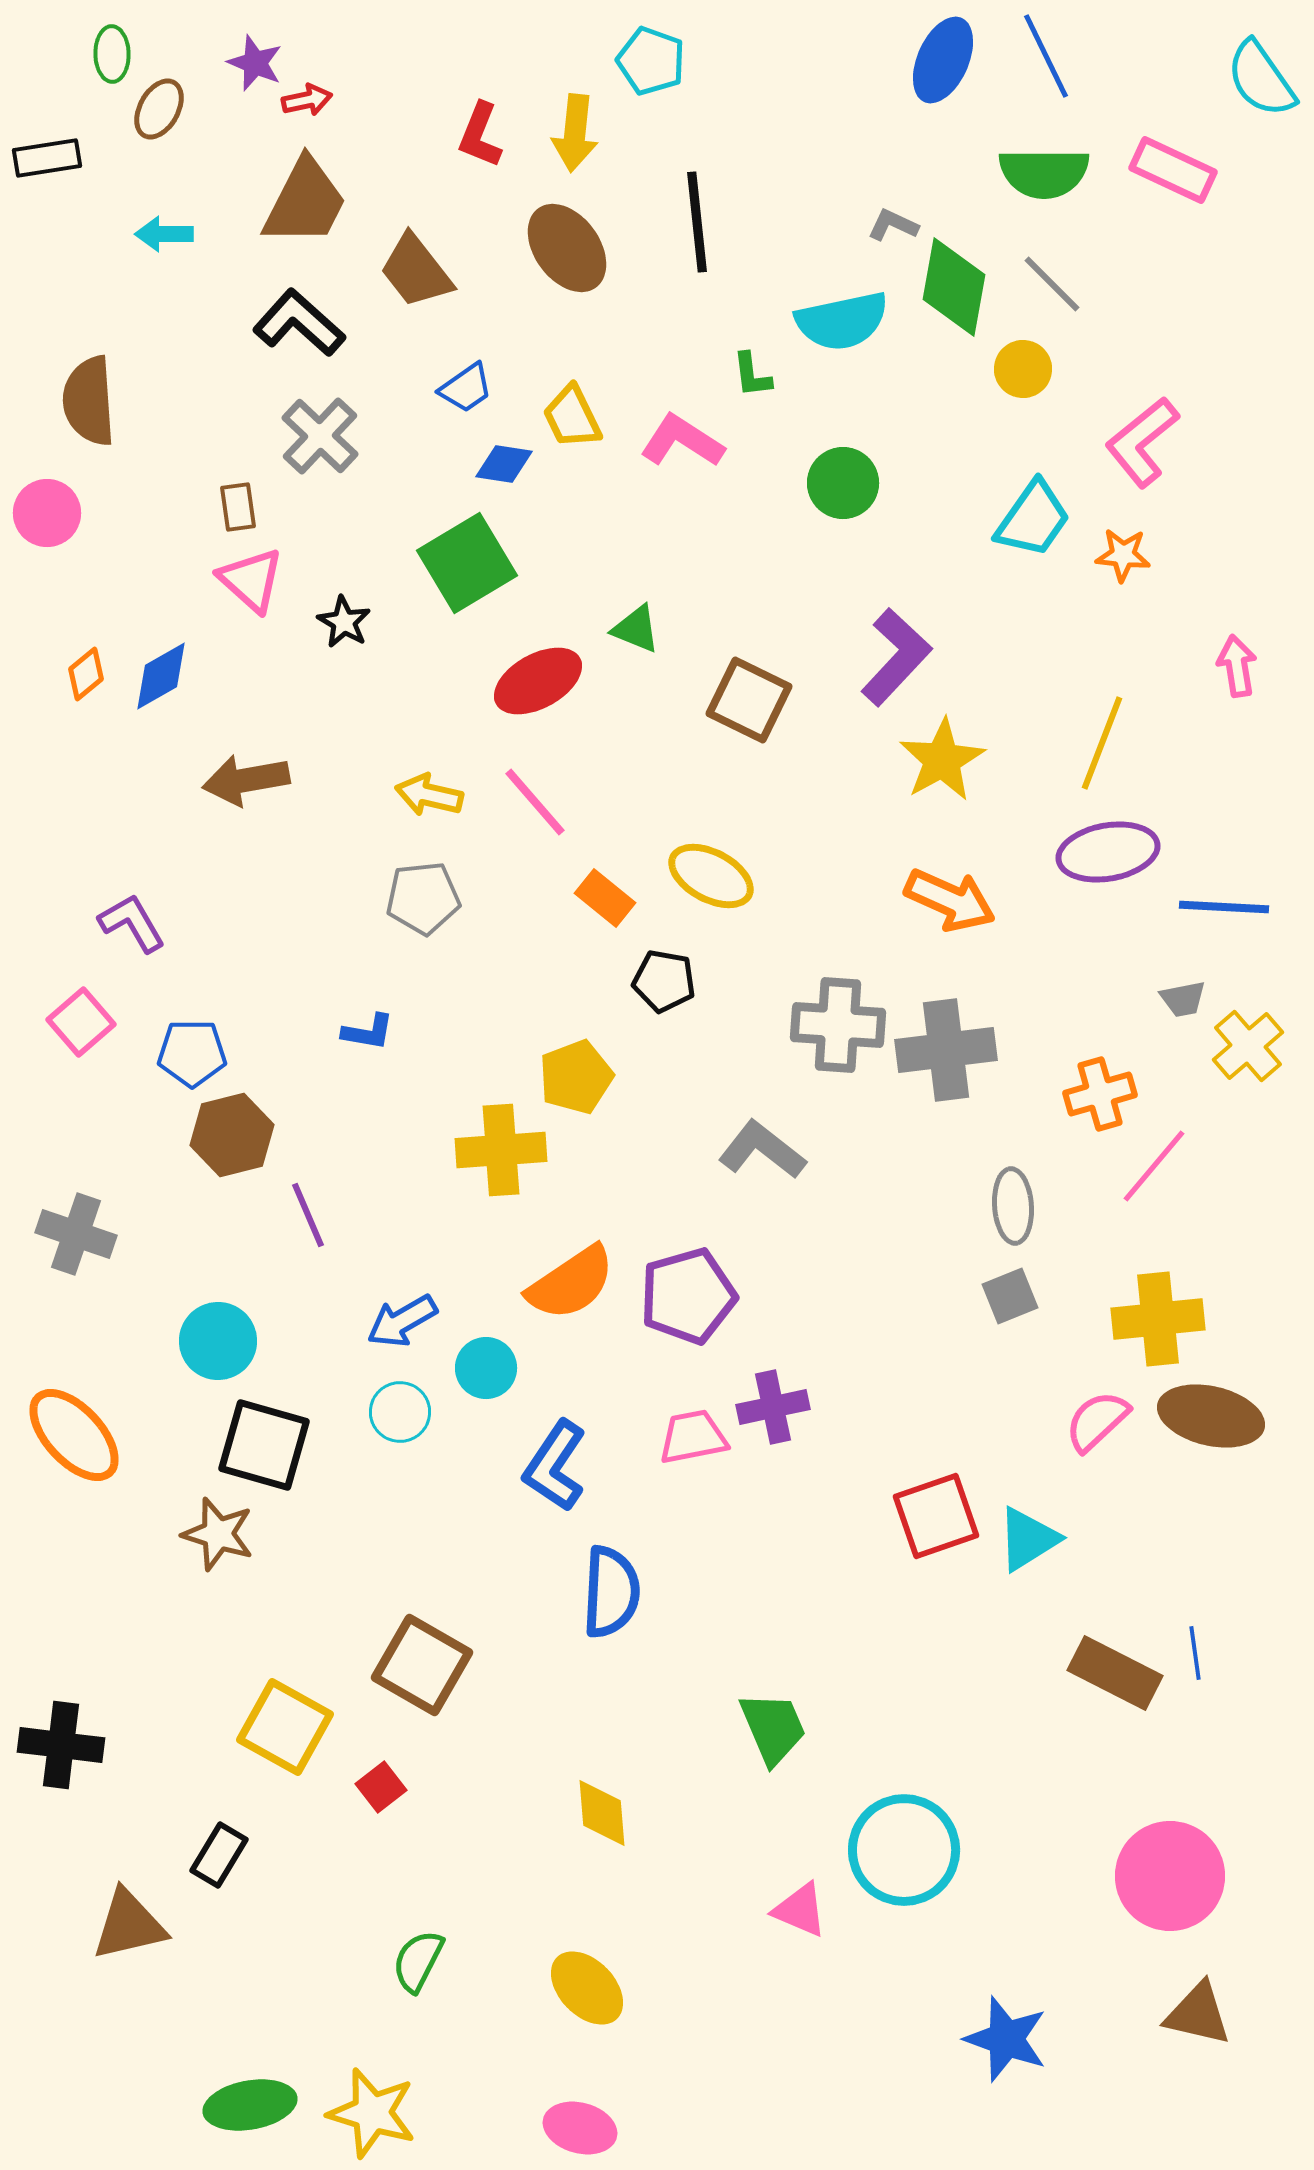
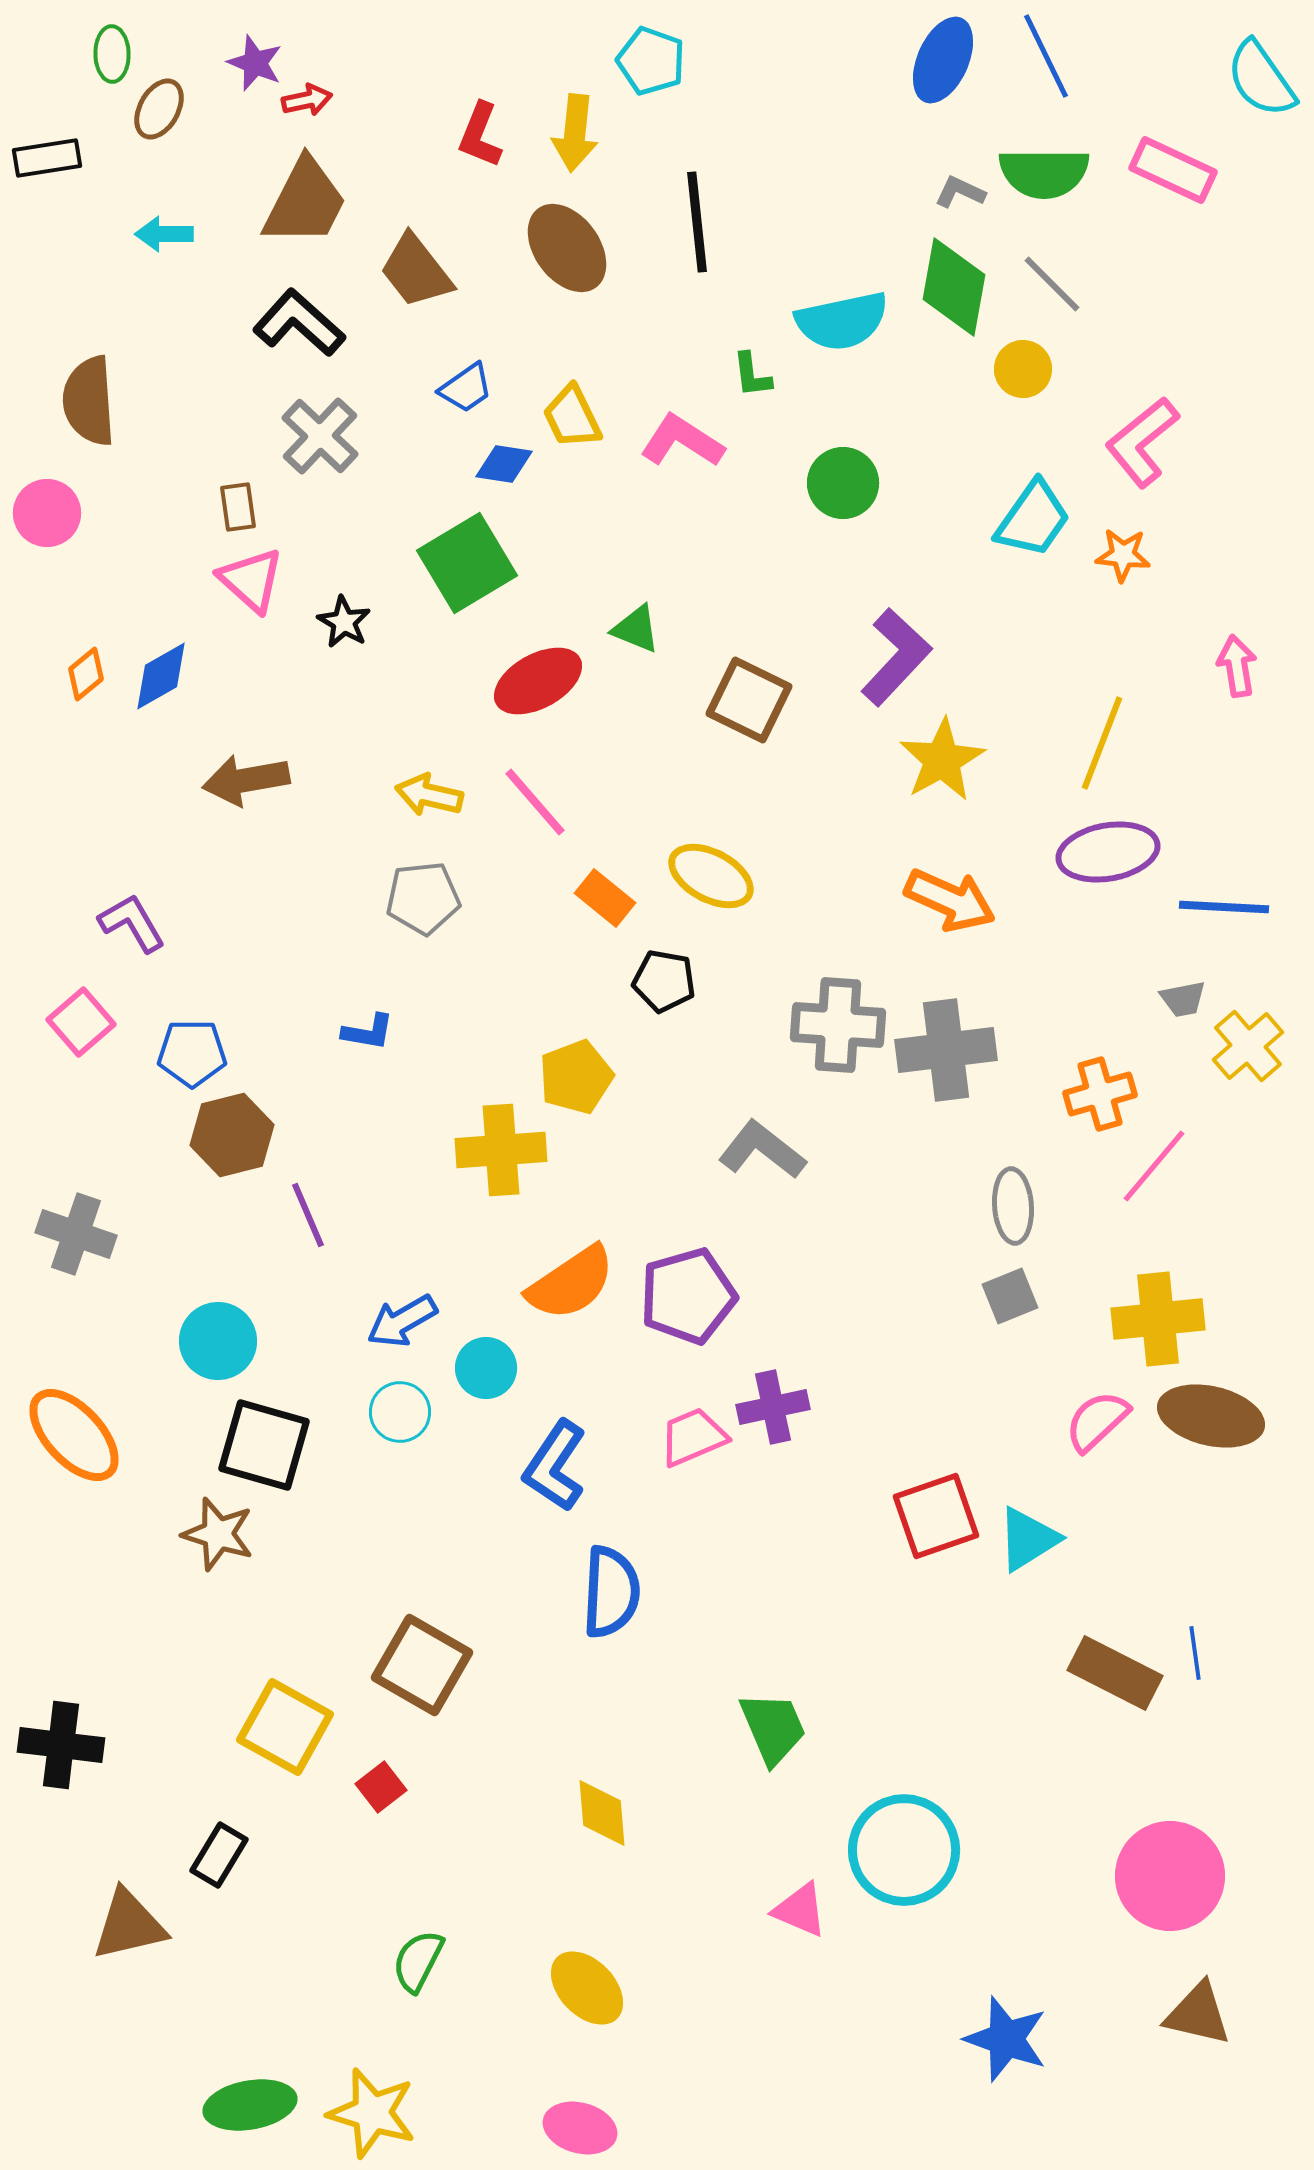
gray L-shape at (893, 225): moved 67 px right, 33 px up
pink trapezoid at (693, 1437): rotated 12 degrees counterclockwise
